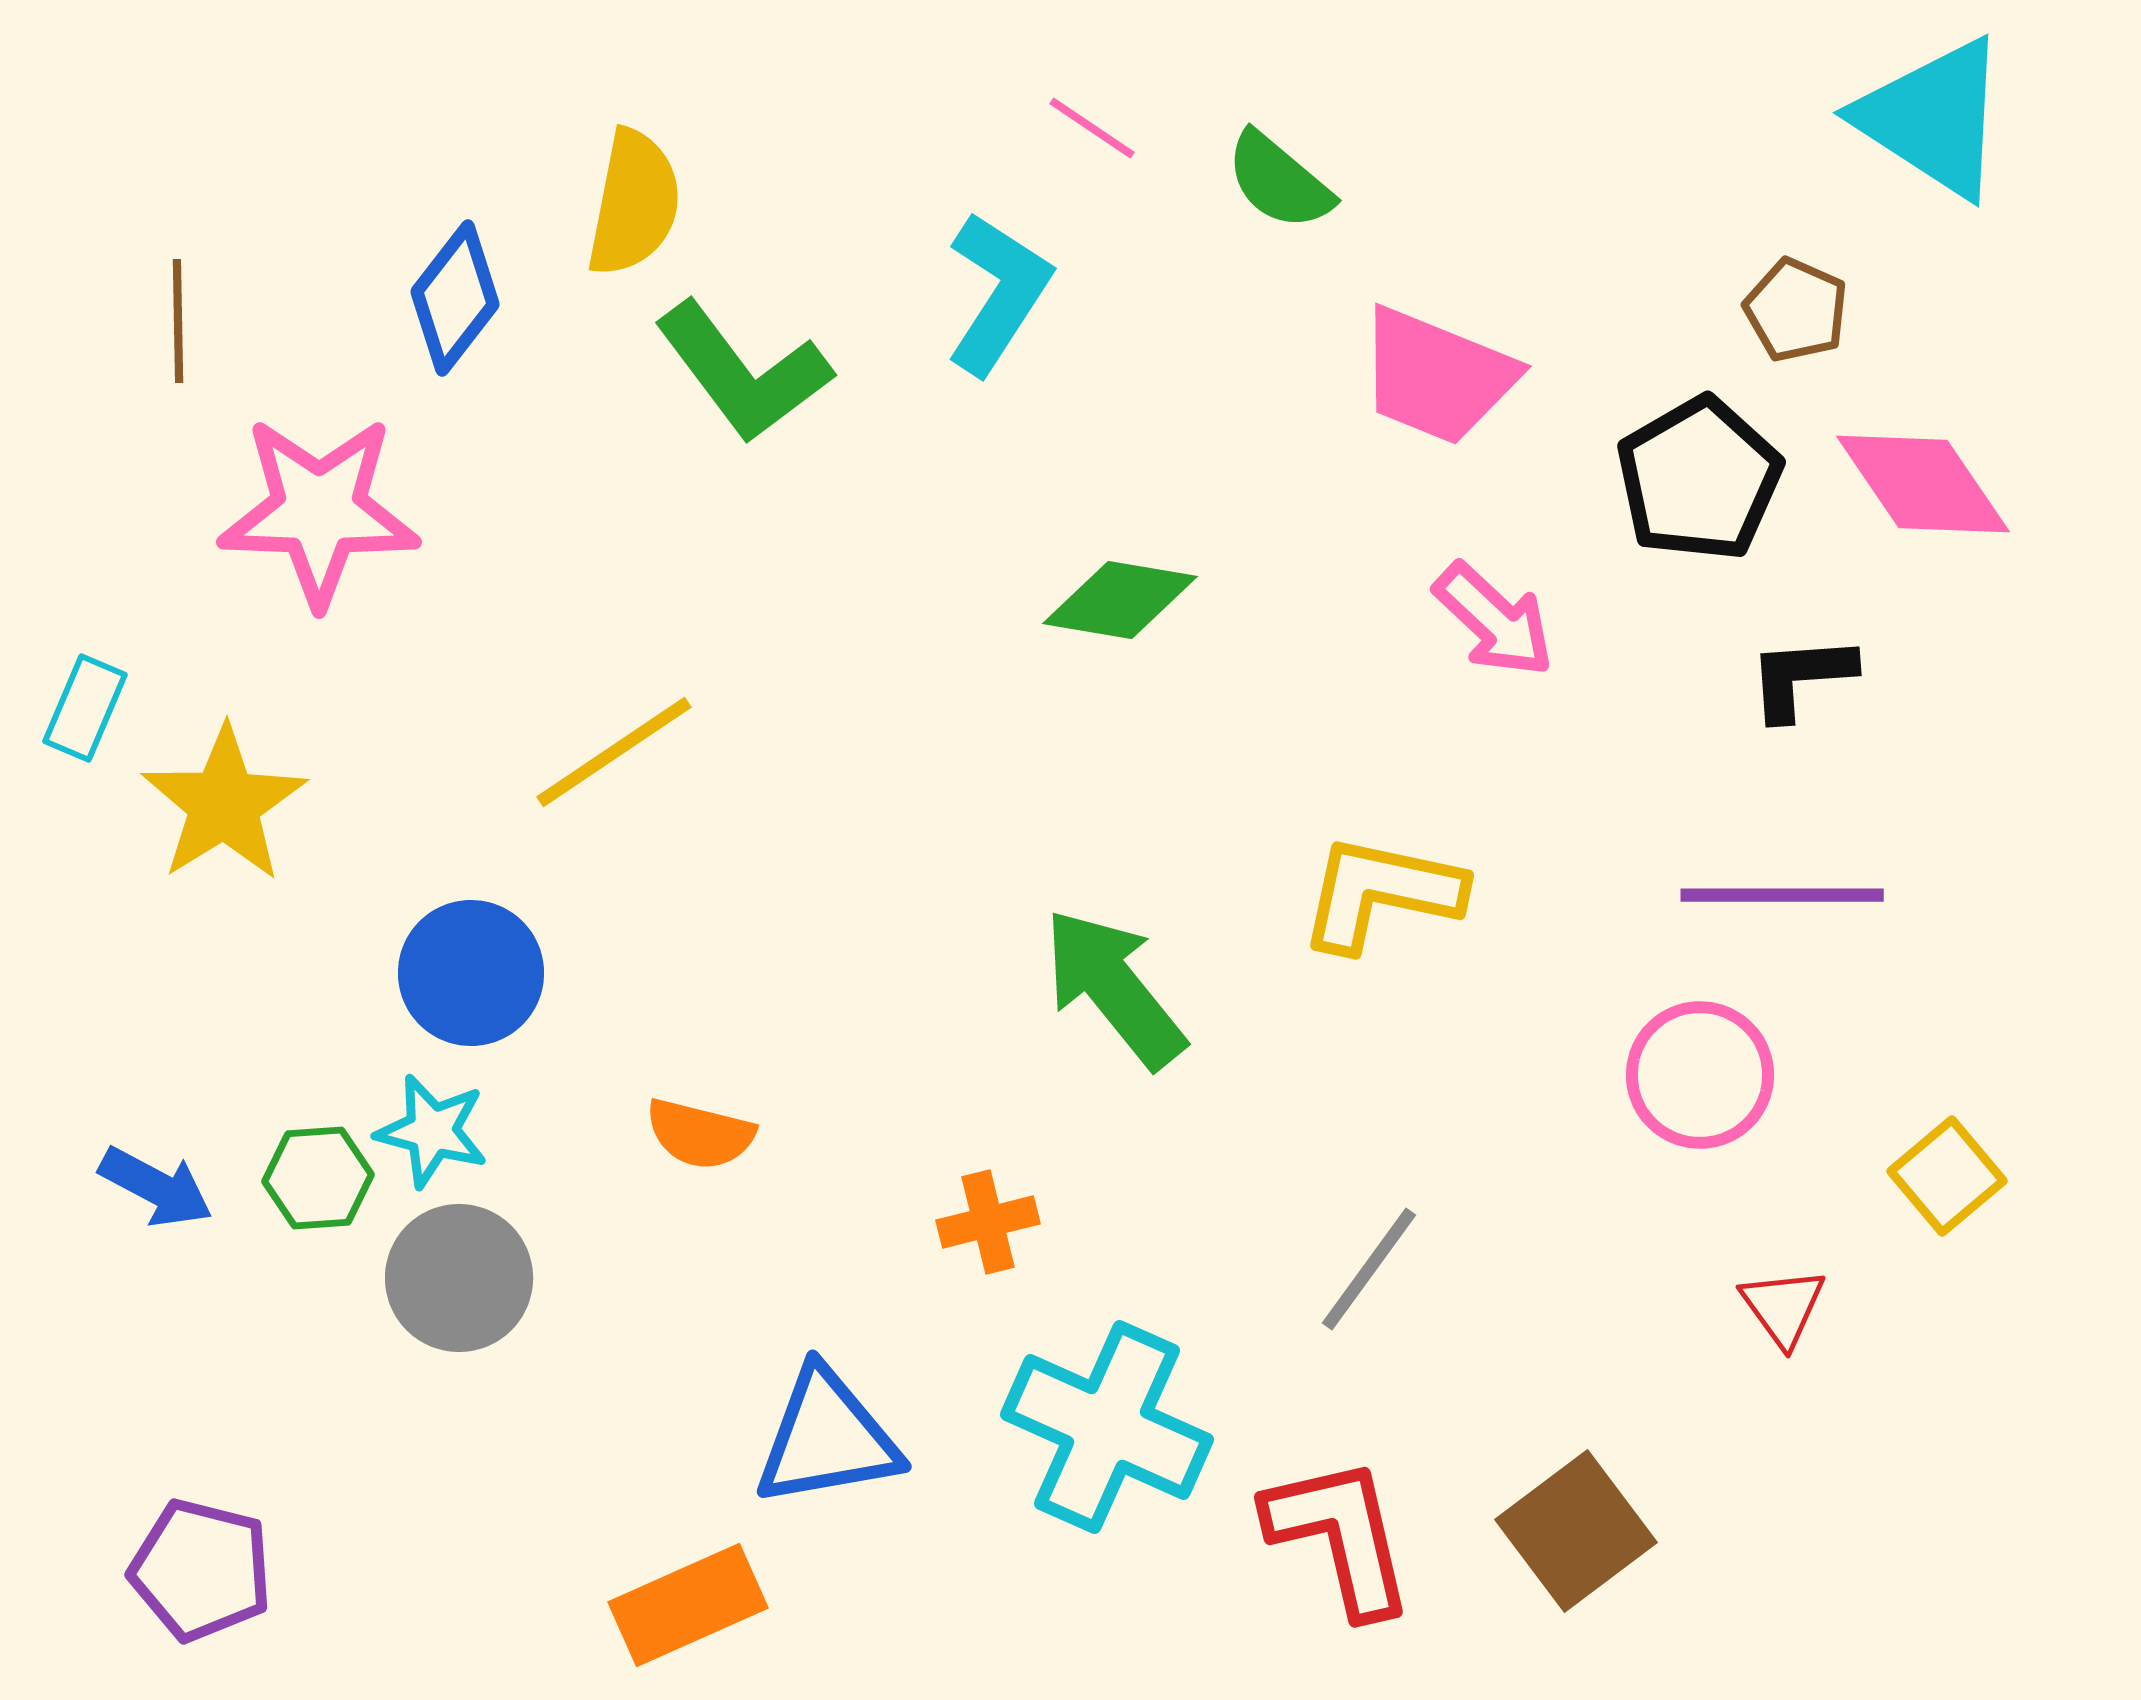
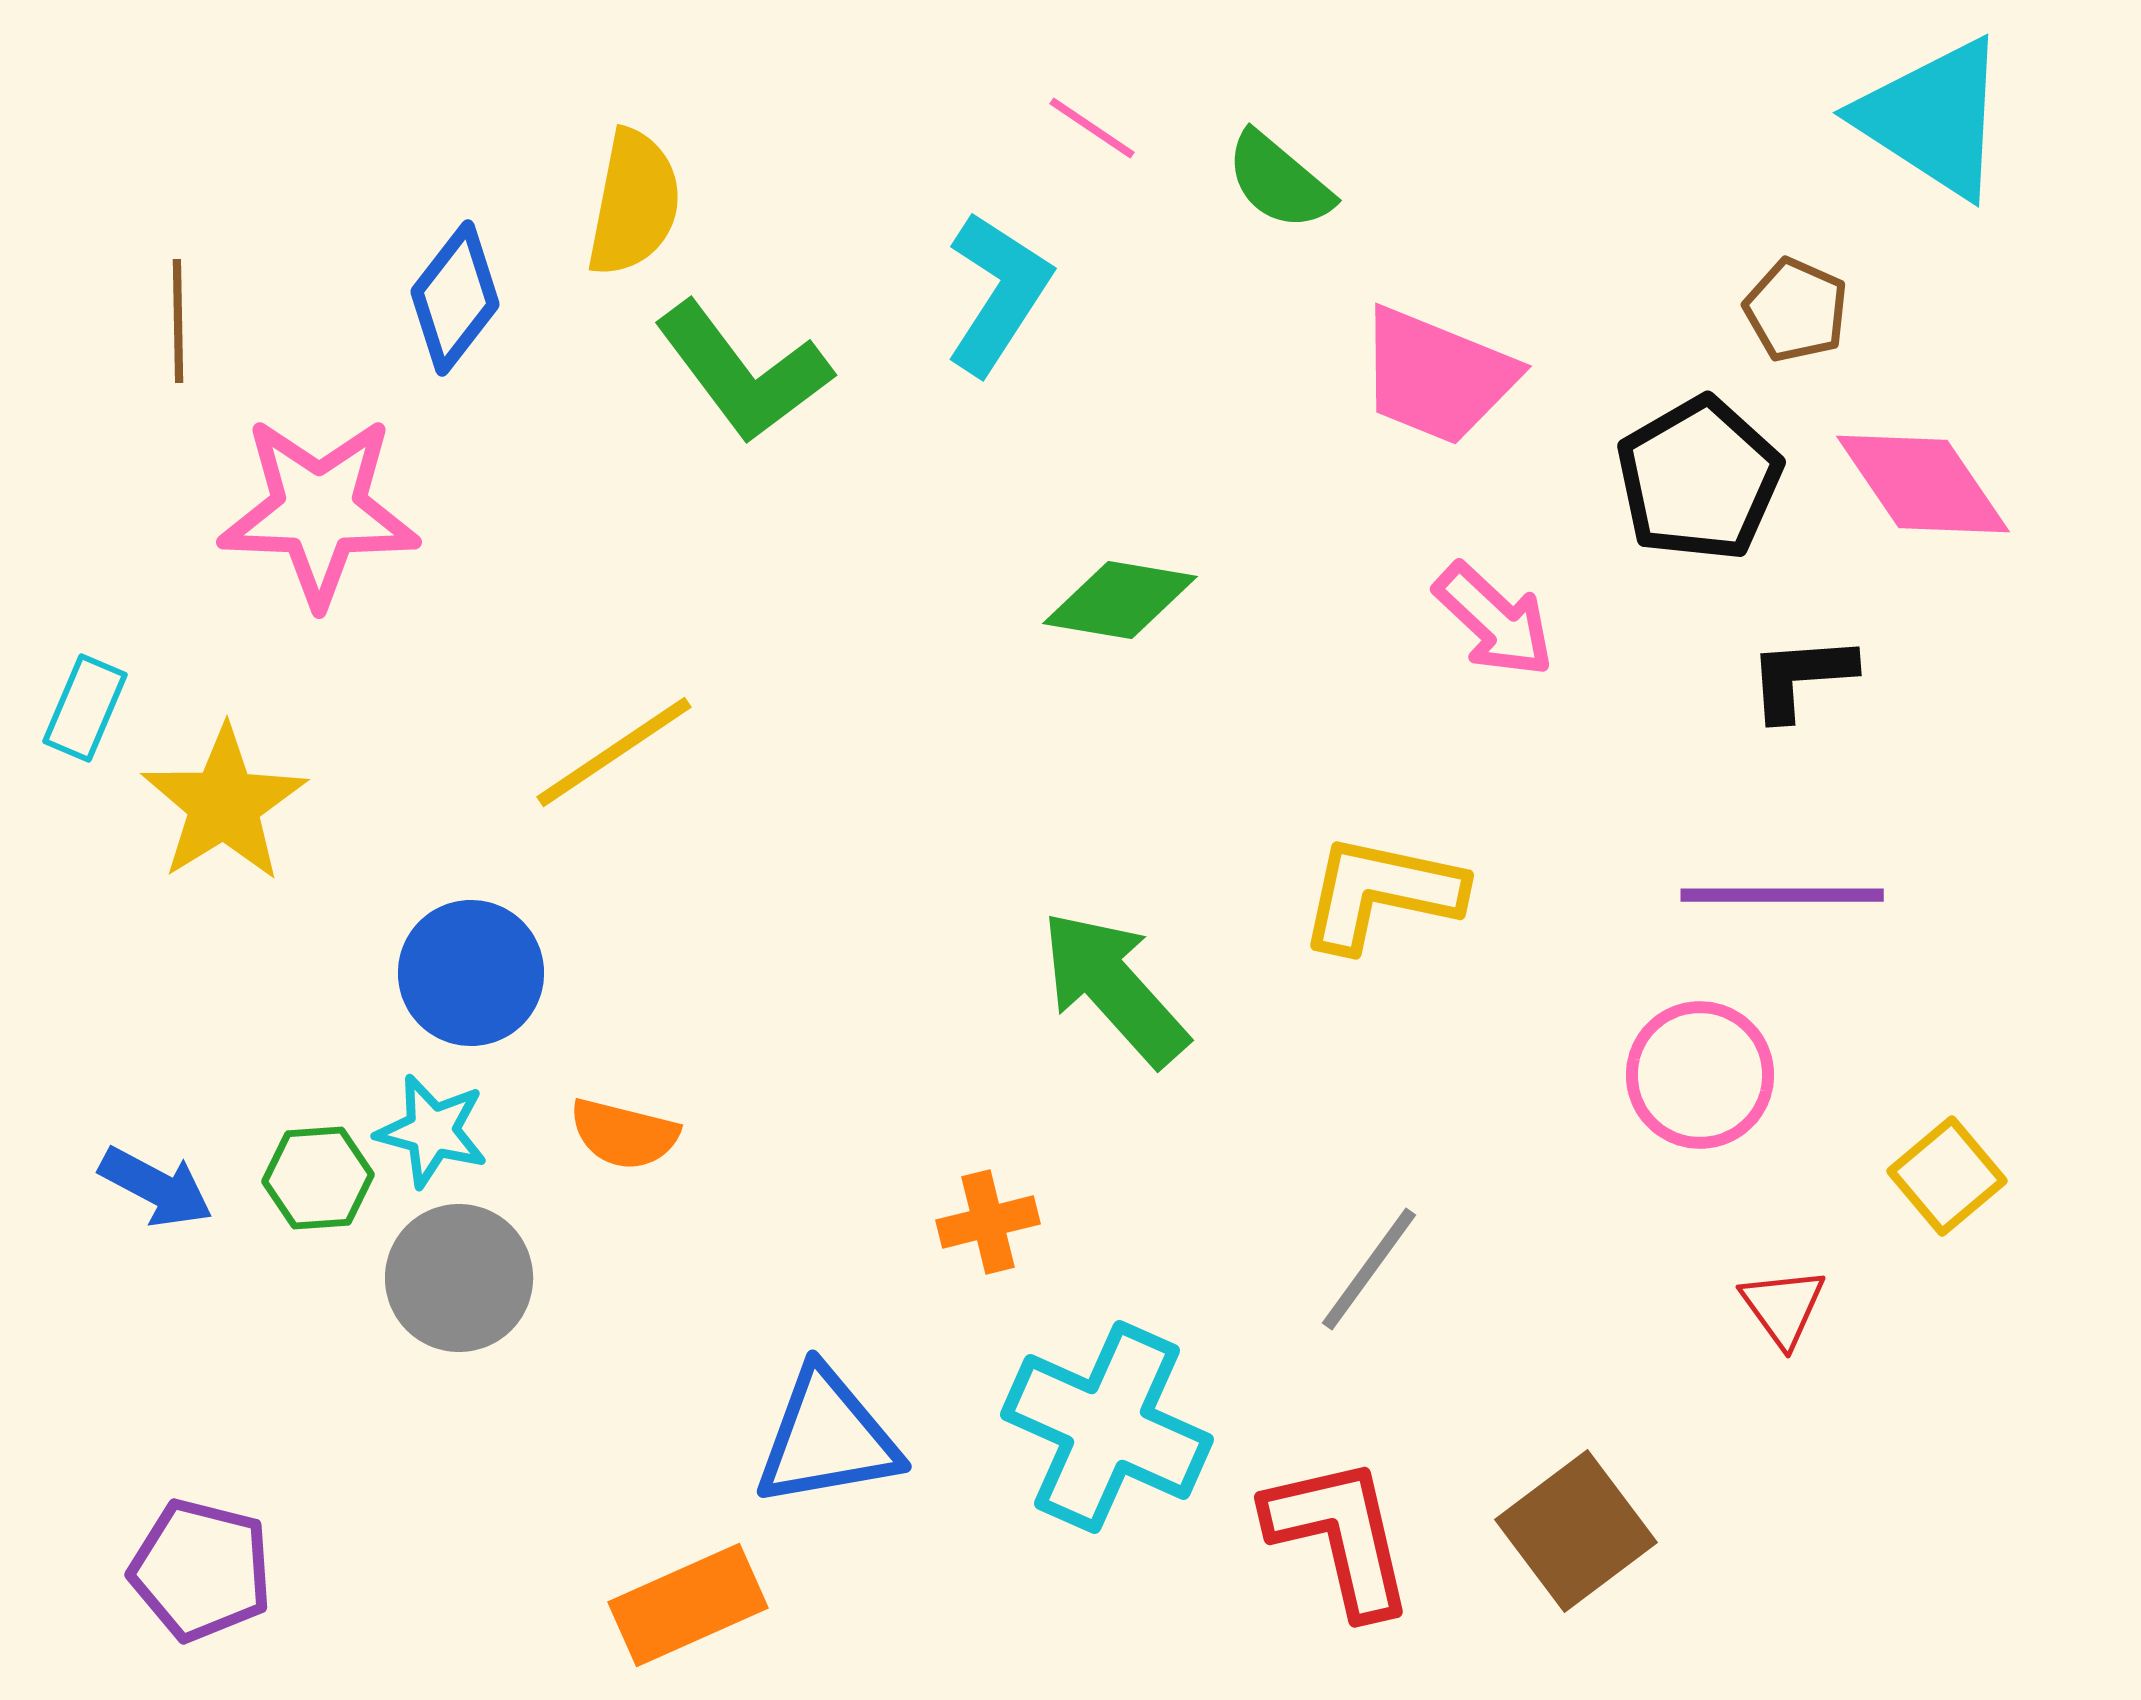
green arrow: rotated 3 degrees counterclockwise
orange semicircle: moved 76 px left
